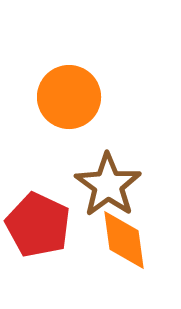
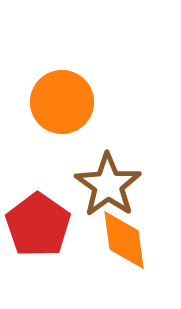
orange circle: moved 7 px left, 5 px down
red pentagon: rotated 10 degrees clockwise
